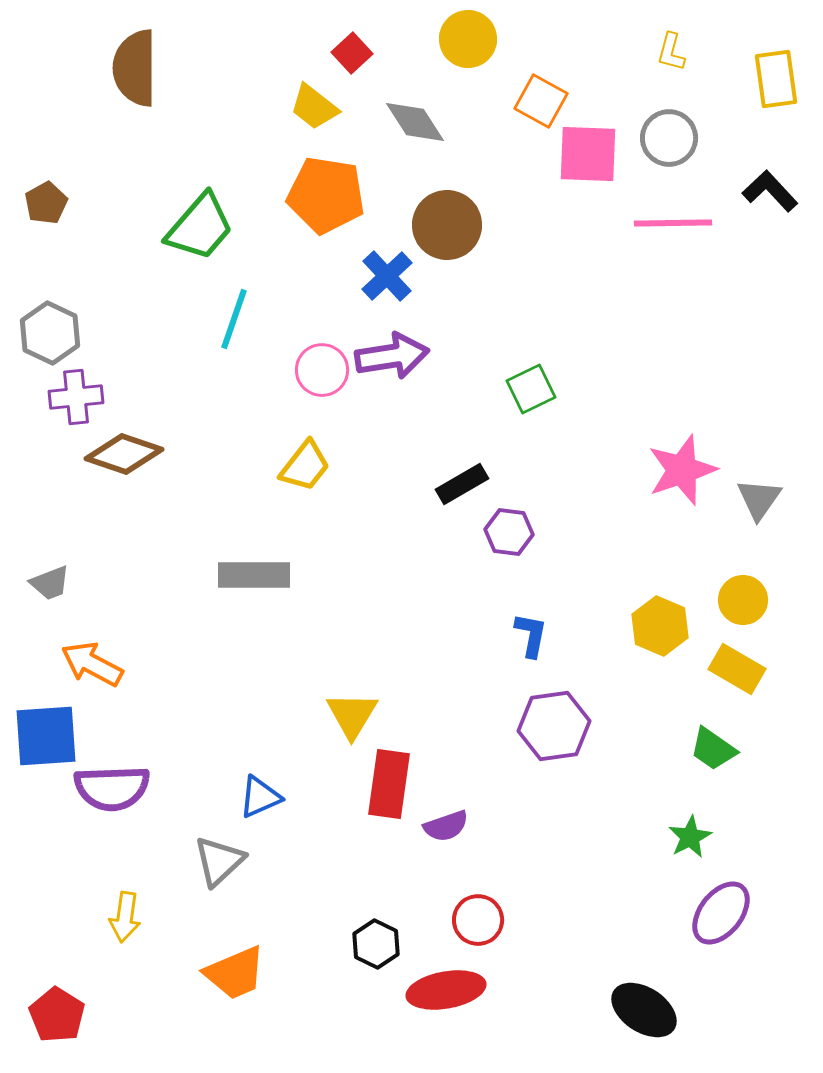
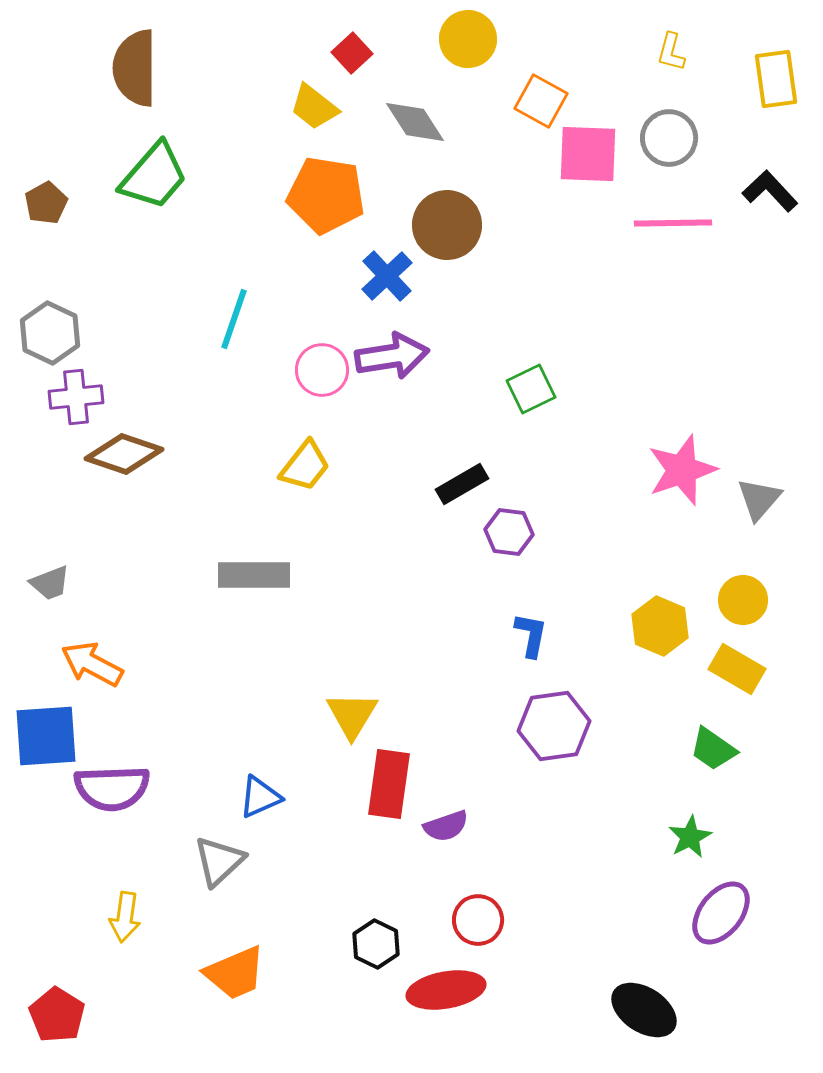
green trapezoid at (200, 227): moved 46 px left, 51 px up
gray triangle at (759, 499): rotated 6 degrees clockwise
